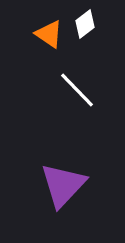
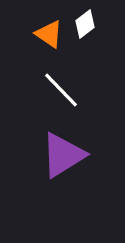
white line: moved 16 px left
purple triangle: moved 30 px up; rotated 15 degrees clockwise
